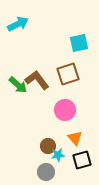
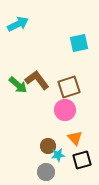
brown square: moved 1 px right, 13 px down
